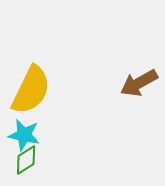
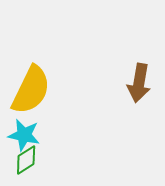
brown arrow: rotated 51 degrees counterclockwise
